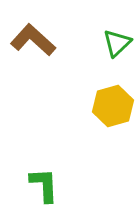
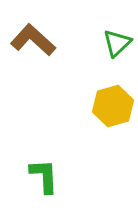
green L-shape: moved 9 px up
